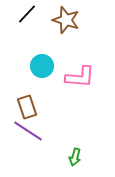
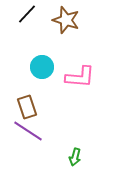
cyan circle: moved 1 px down
